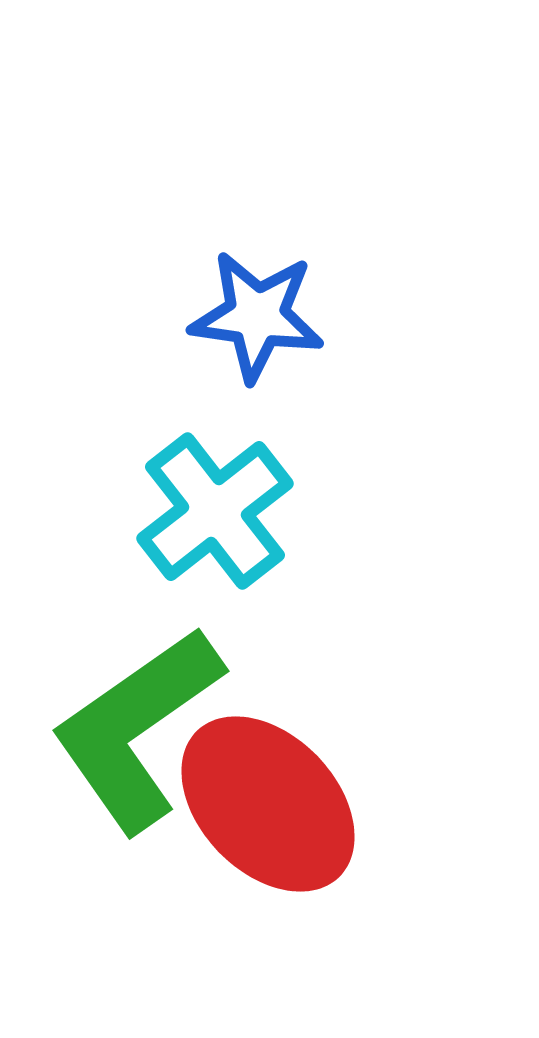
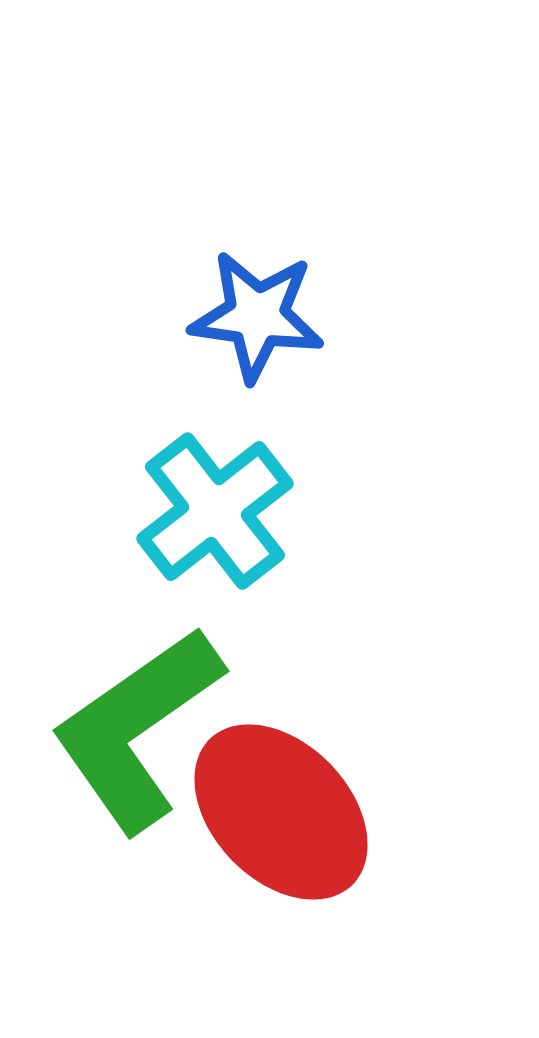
red ellipse: moved 13 px right, 8 px down
